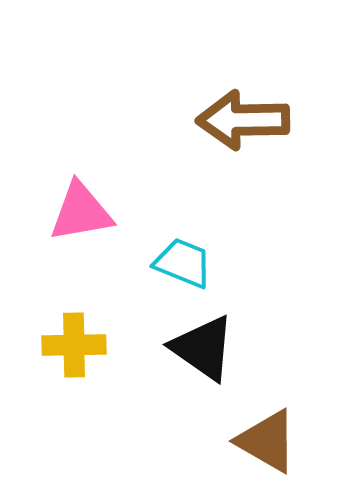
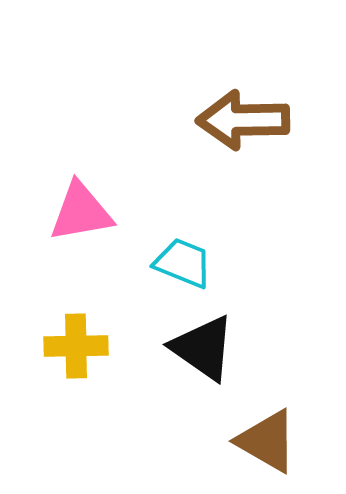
yellow cross: moved 2 px right, 1 px down
